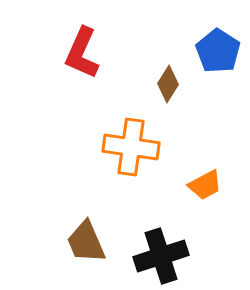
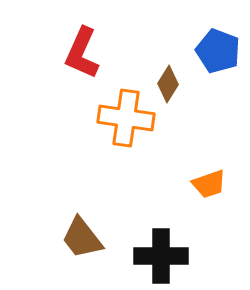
blue pentagon: rotated 12 degrees counterclockwise
orange cross: moved 5 px left, 29 px up
orange trapezoid: moved 4 px right, 1 px up; rotated 9 degrees clockwise
brown trapezoid: moved 4 px left, 4 px up; rotated 15 degrees counterclockwise
black cross: rotated 18 degrees clockwise
